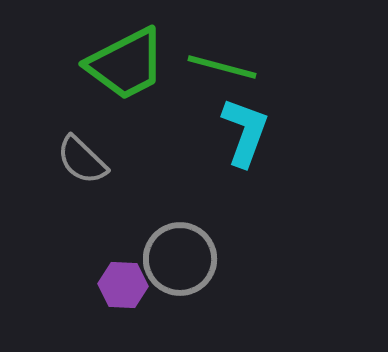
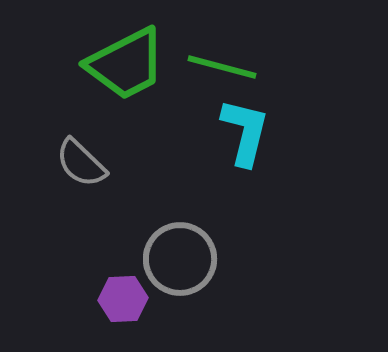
cyan L-shape: rotated 6 degrees counterclockwise
gray semicircle: moved 1 px left, 3 px down
purple hexagon: moved 14 px down; rotated 6 degrees counterclockwise
